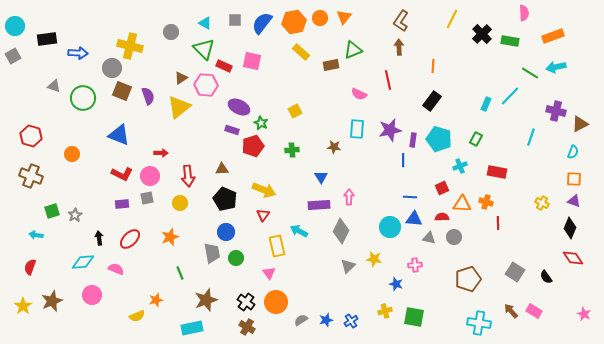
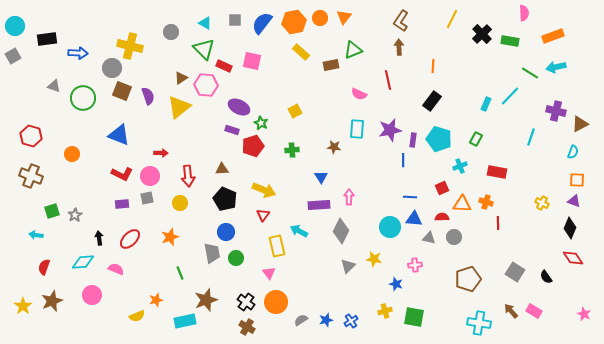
orange square at (574, 179): moved 3 px right, 1 px down
red semicircle at (30, 267): moved 14 px right
cyan rectangle at (192, 328): moved 7 px left, 7 px up
